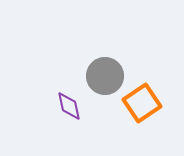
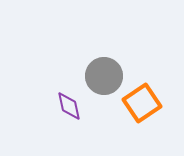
gray circle: moved 1 px left
